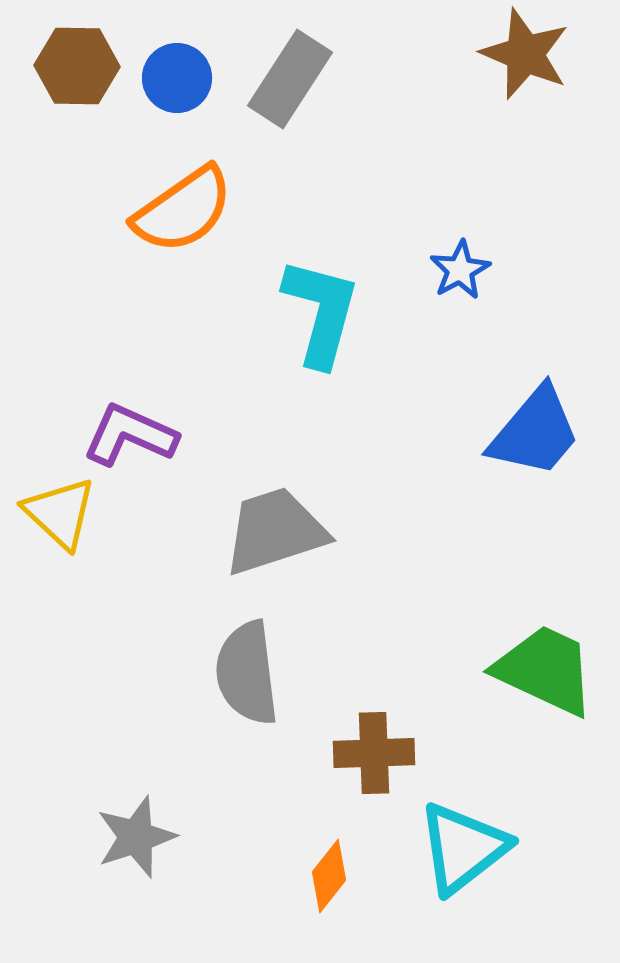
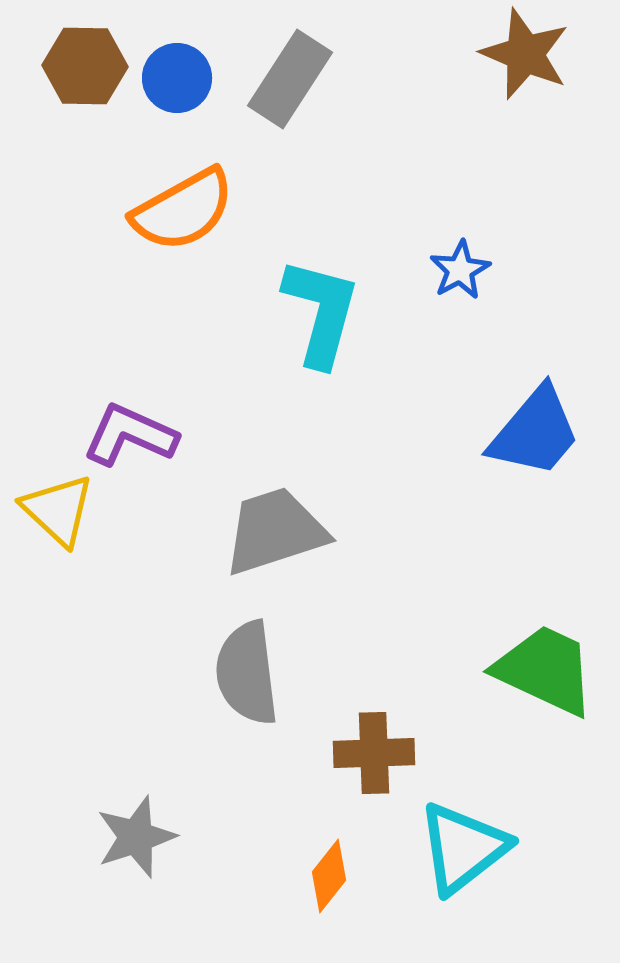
brown hexagon: moved 8 px right
orange semicircle: rotated 6 degrees clockwise
yellow triangle: moved 2 px left, 3 px up
